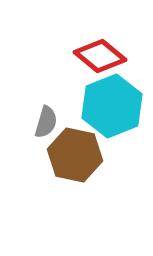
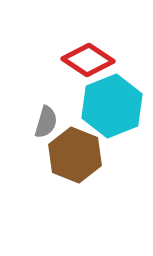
red diamond: moved 12 px left, 4 px down; rotated 6 degrees counterclockwise
brown hexagon: rotated 10 degrees clockwise
